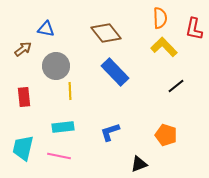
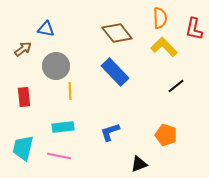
brown diamond: moved 11 px right
